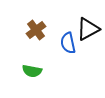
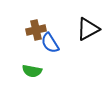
brown cross: rotated 24 degrees clockwise
blue semicircle: moved 18 px left; rotated 20 degrees counterclockwise
